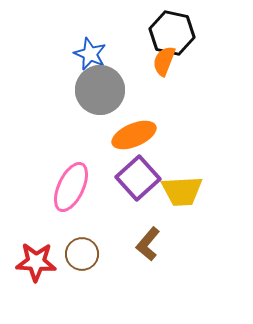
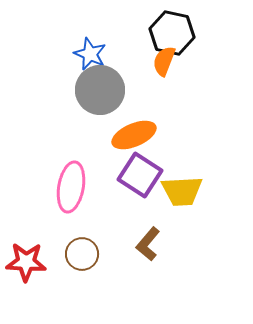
purple square: moved 2 px right, 3 px up; rotated 15 degrees counterclockwise
pink ellipse: rotated 15 degrees counterclockwise
red star: moved 10 px left
